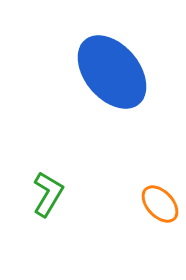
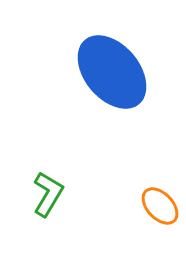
orange ellipse: moved 2 px down
